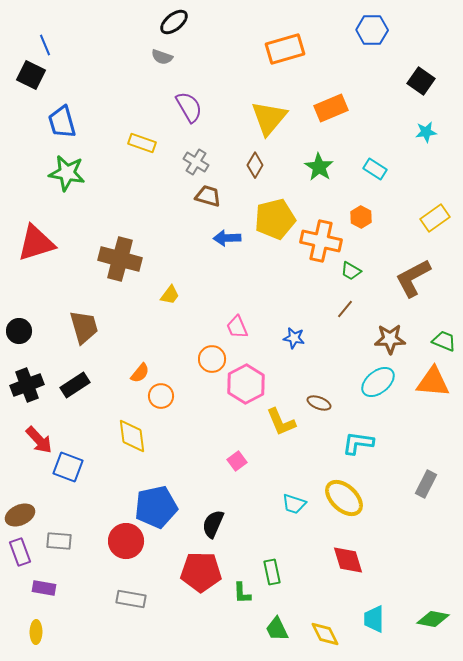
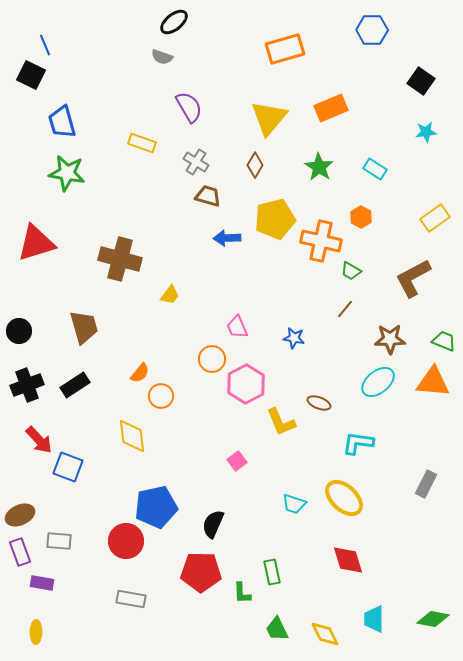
purple rectangle at (44, 588): moved 2 px left, 5 px up
